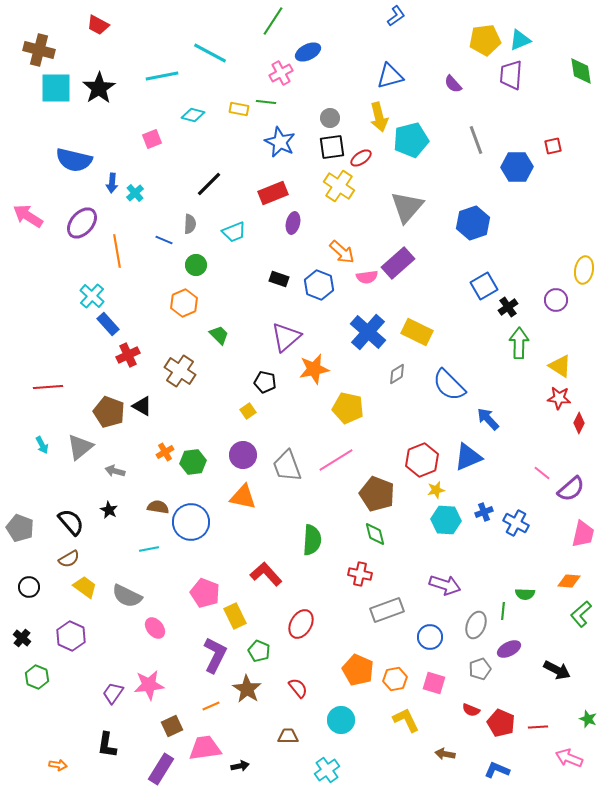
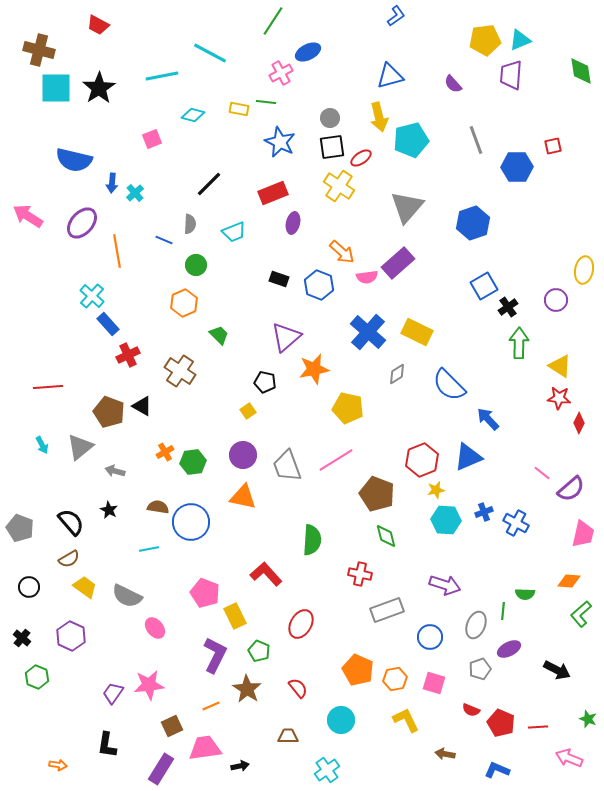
green diamond at (375, 534): moved 11 px right, 2 px down
